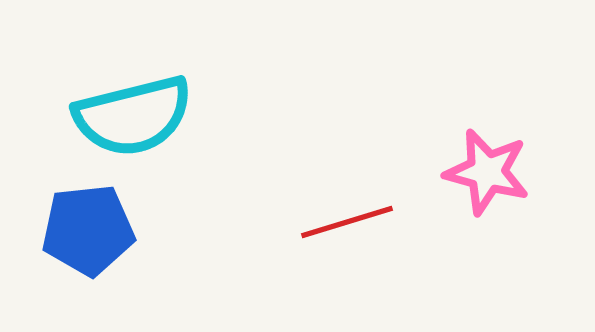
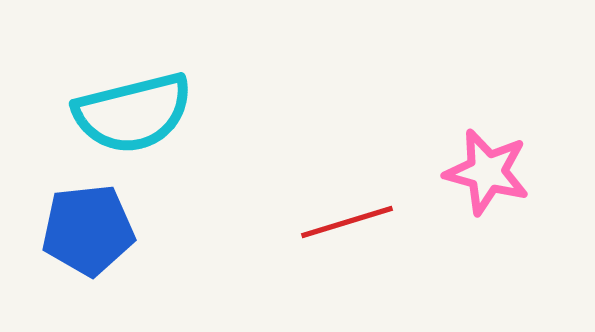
cyan semicircle: moved 3 px up
